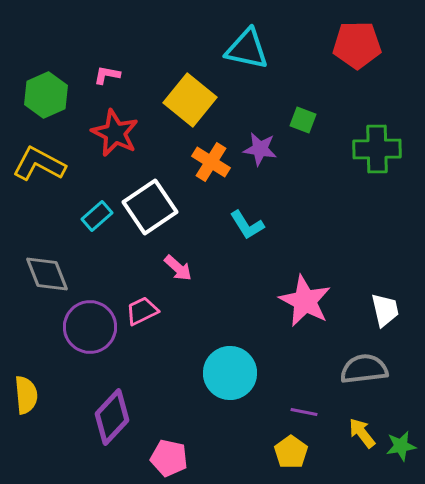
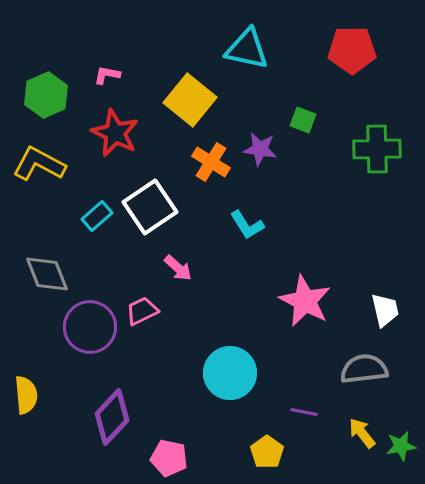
red pentagon: moved 5 px left, 5 px down
yellow pentagon: moved 24 px left
